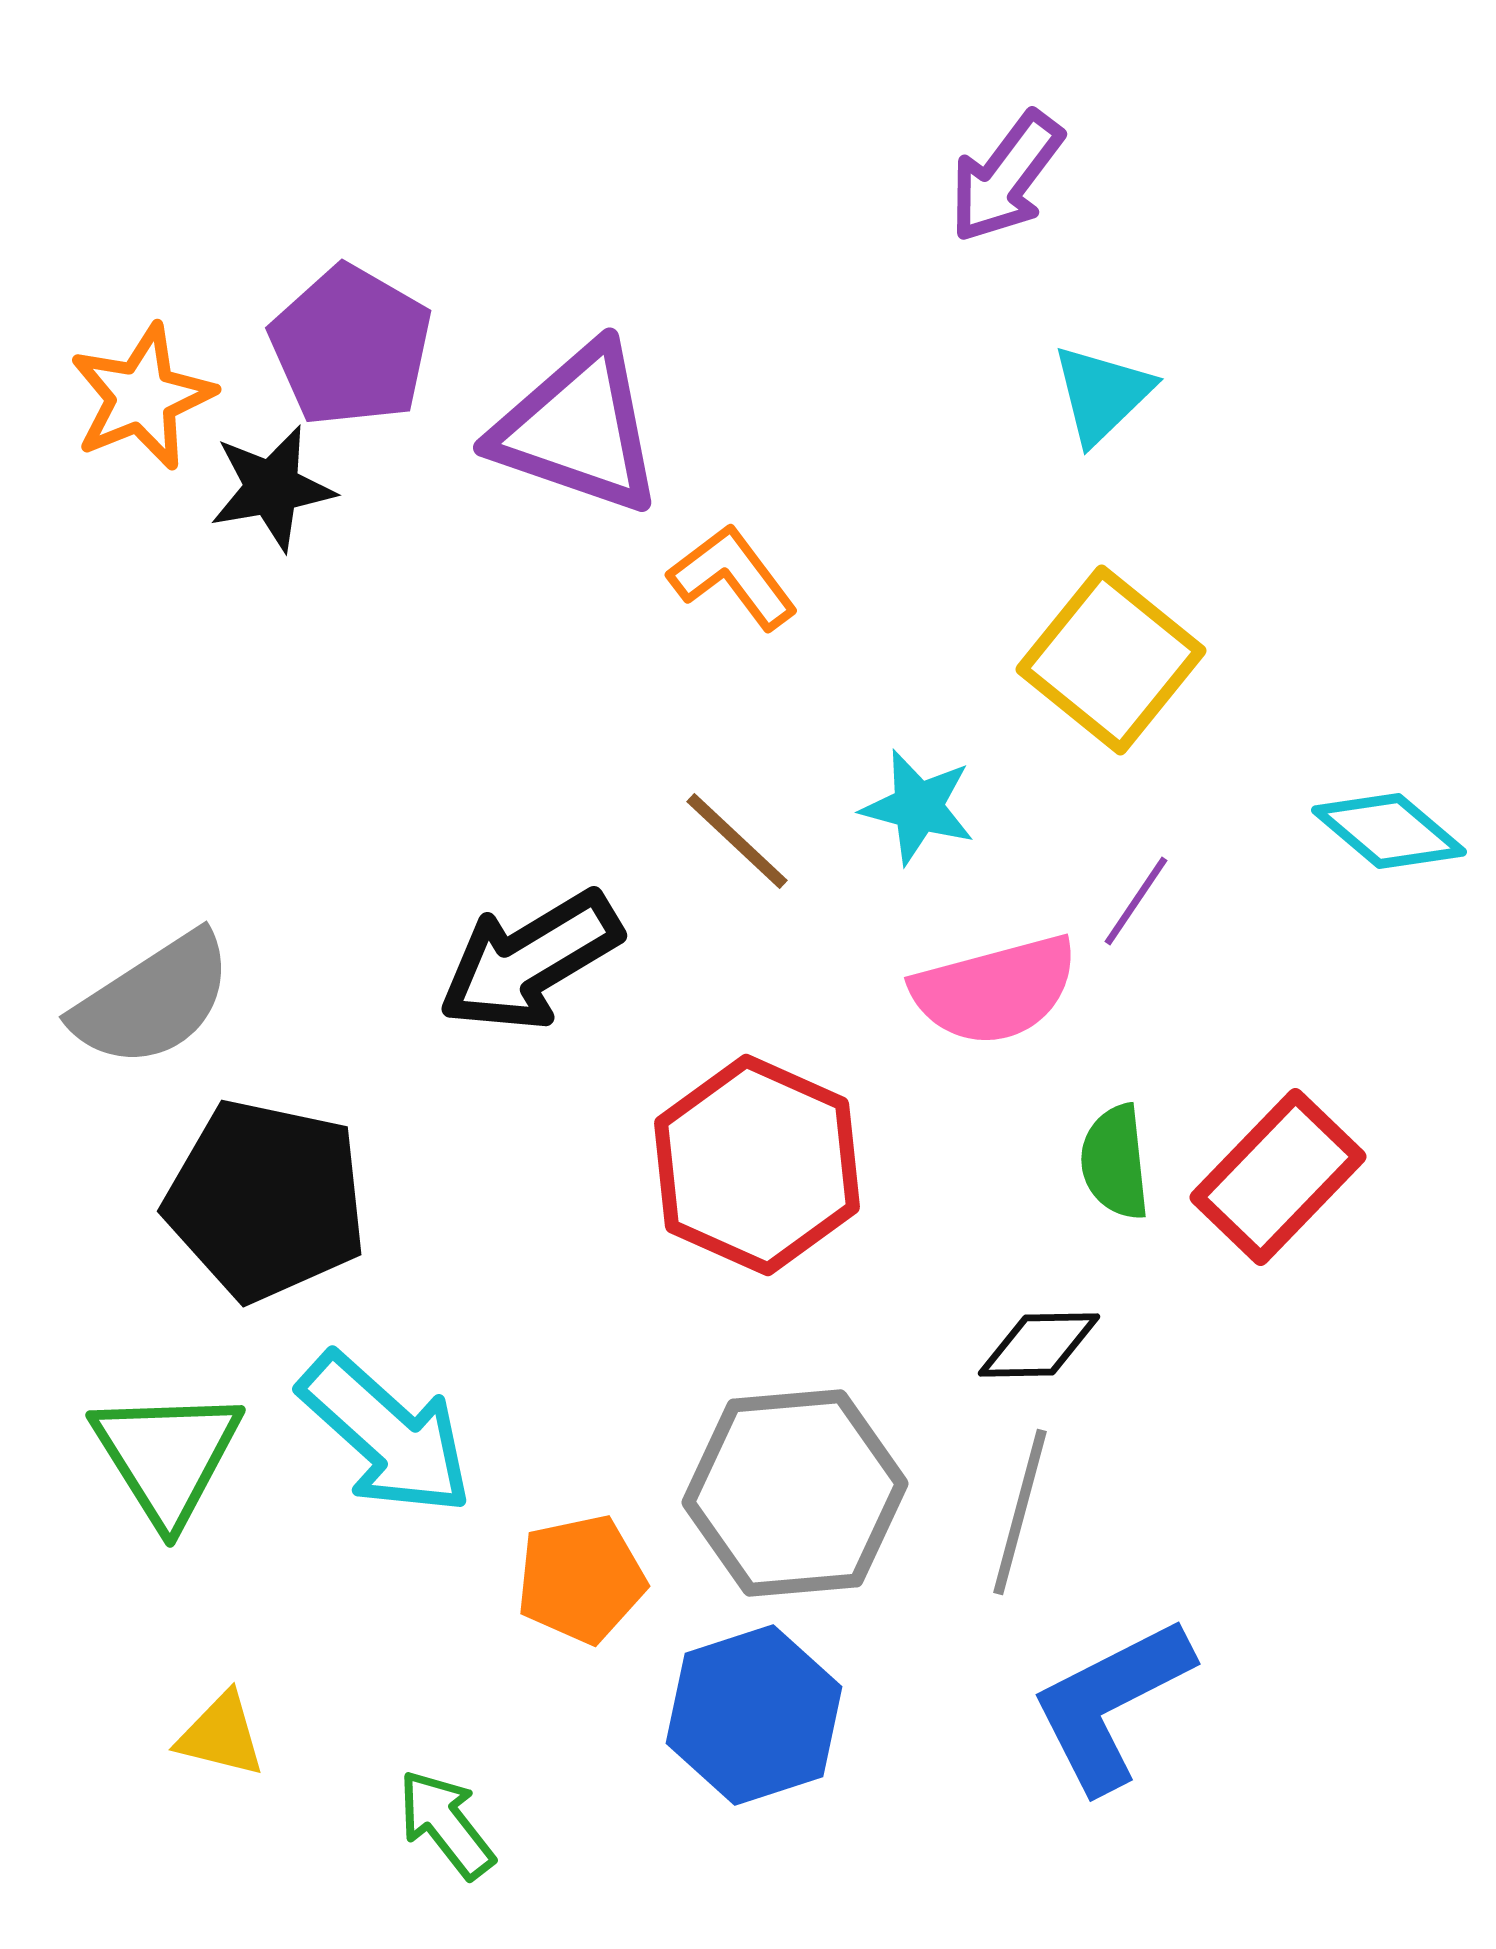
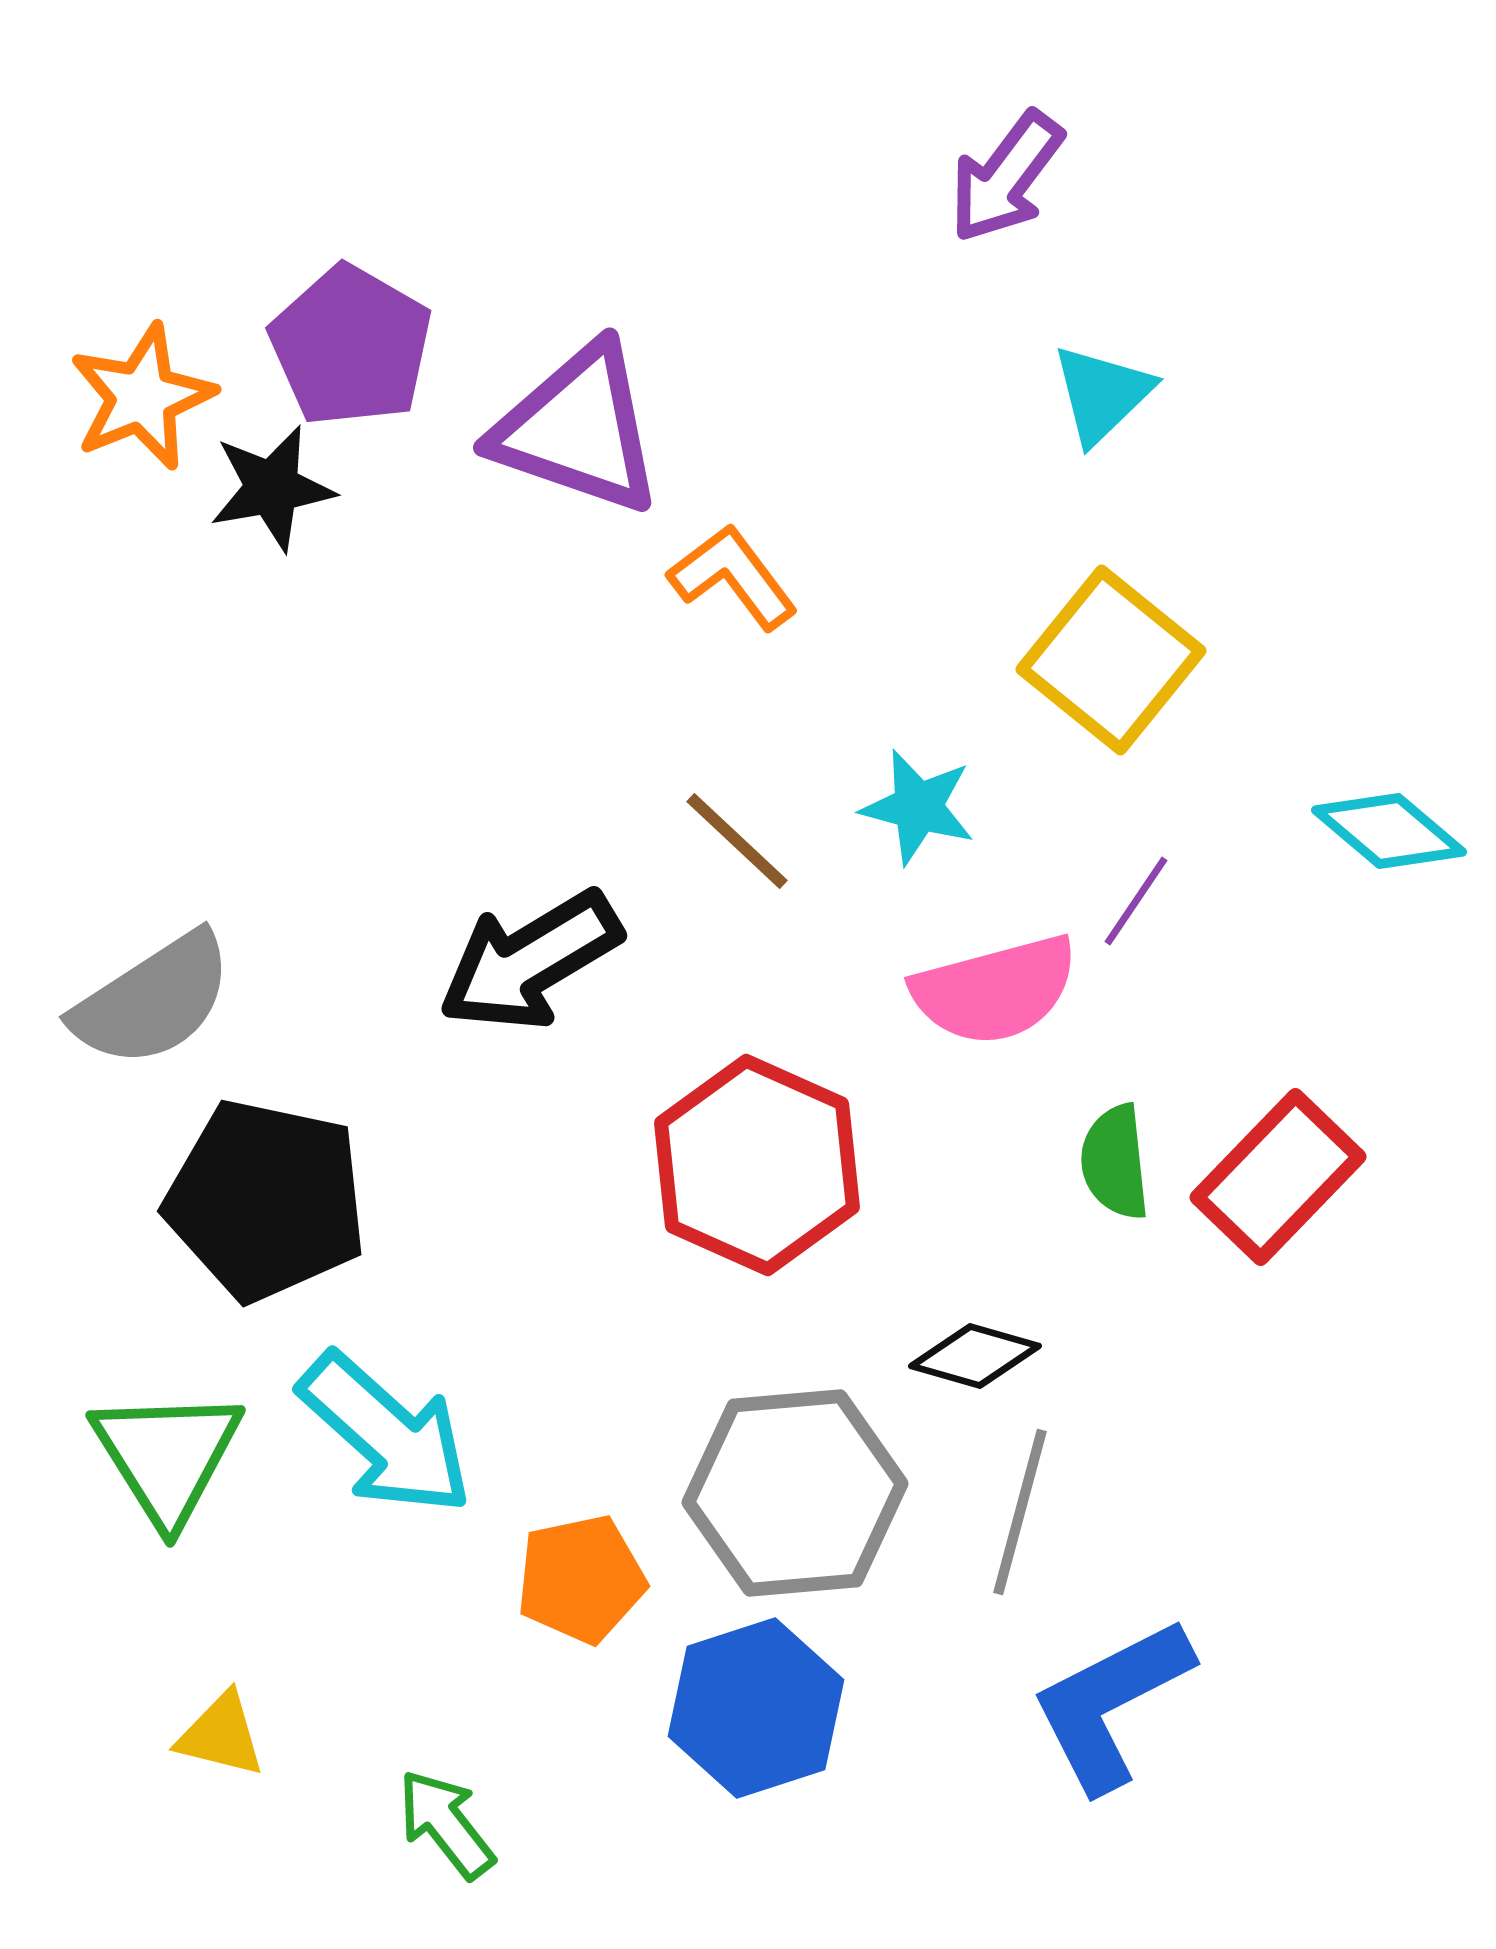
black diamond: moved 64 px left, 11 px down; rotated 17 degrees clockwise
blue hexagon: moved 2 px right, 7 px up
